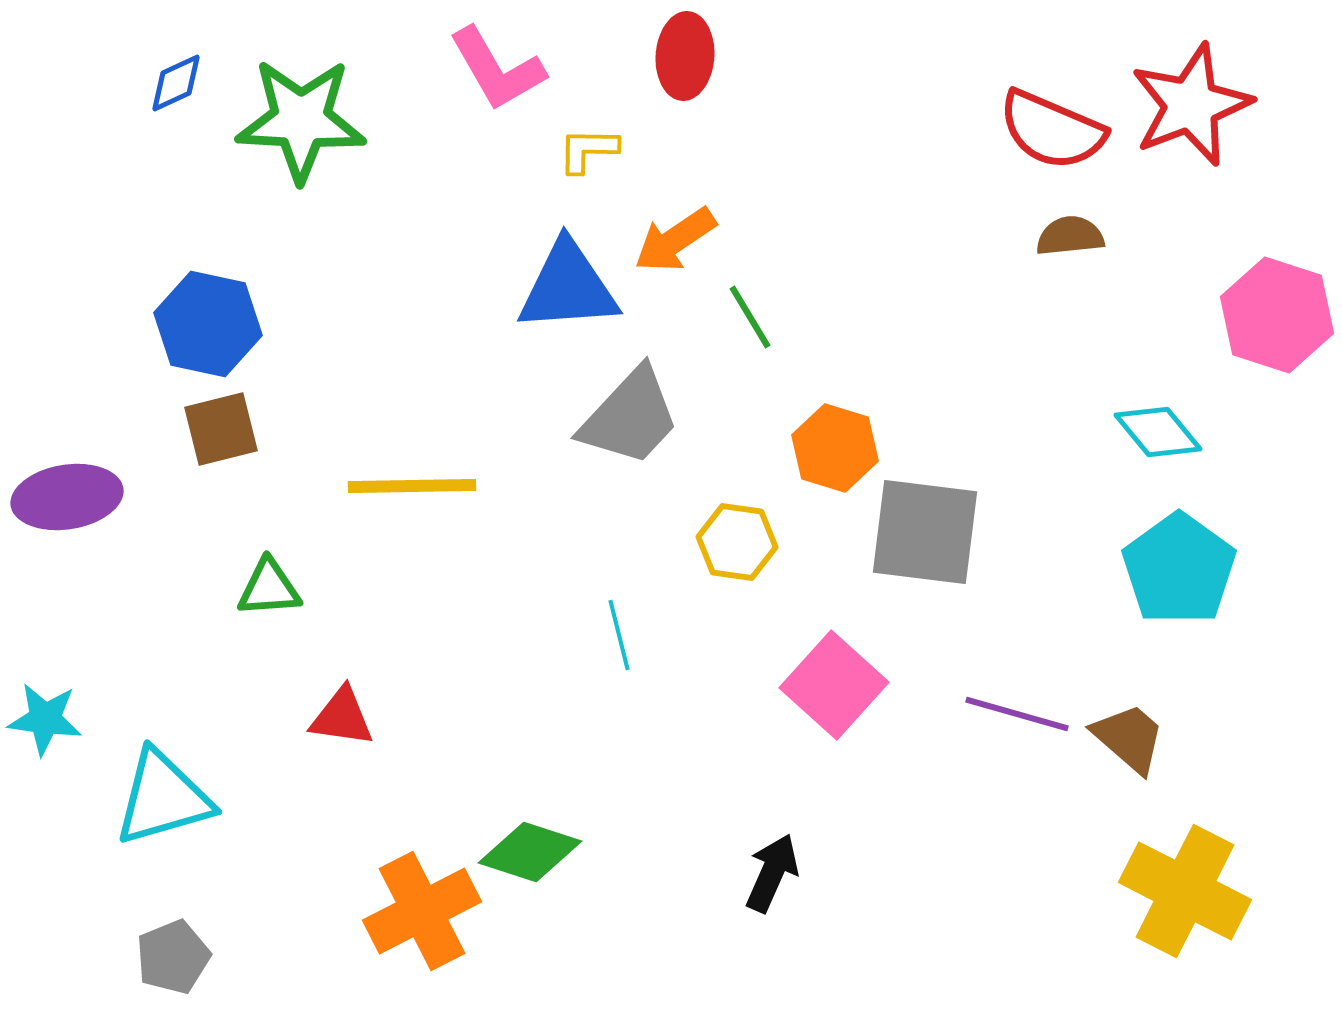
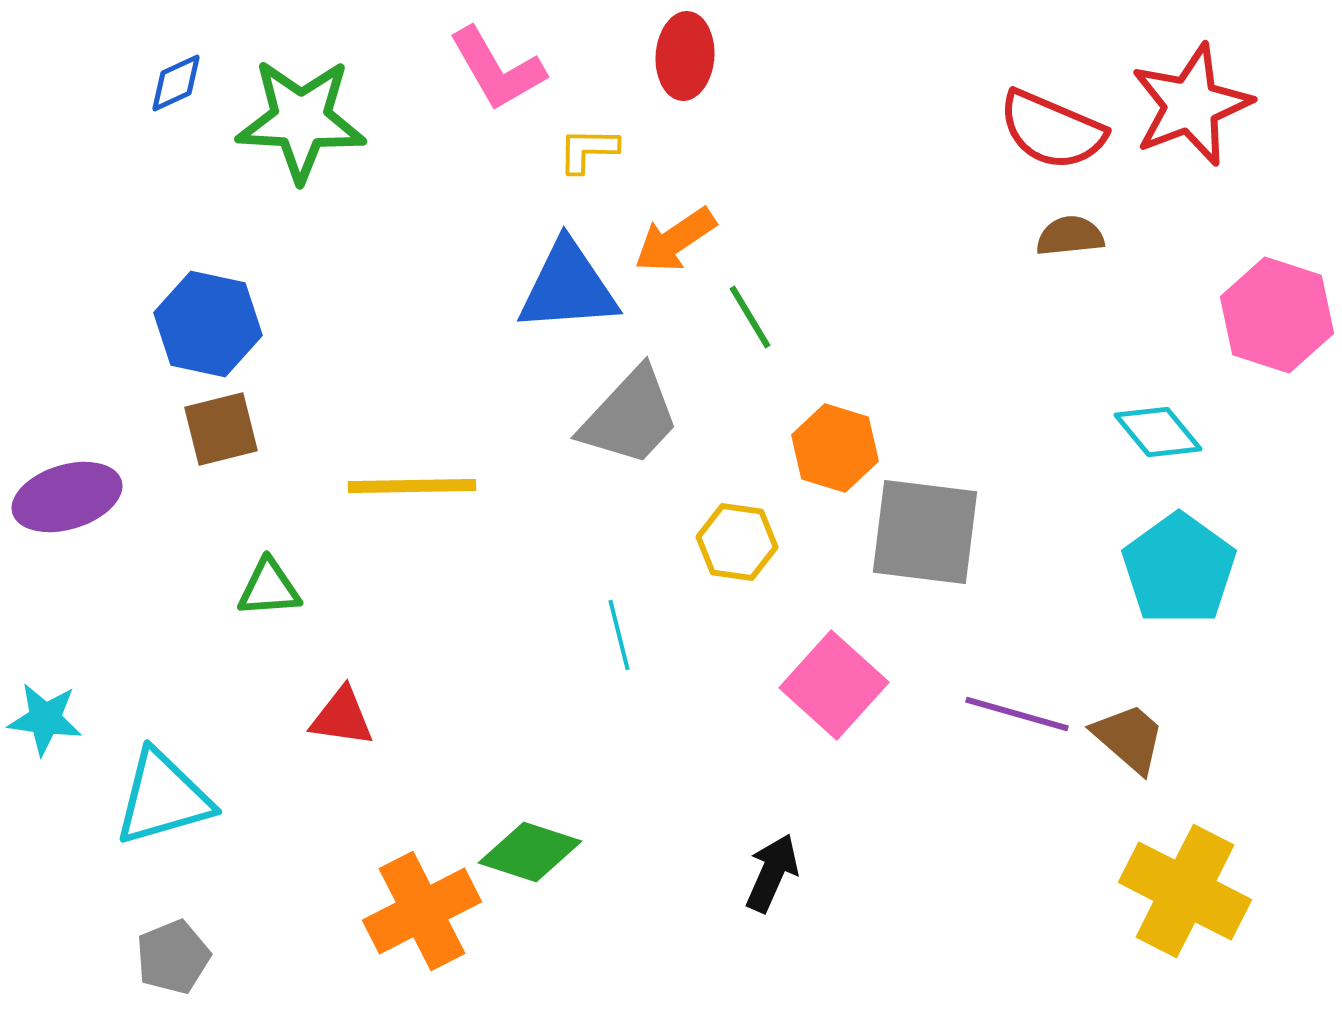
purple ellipse: rotated 8 degrees counterclockwise
